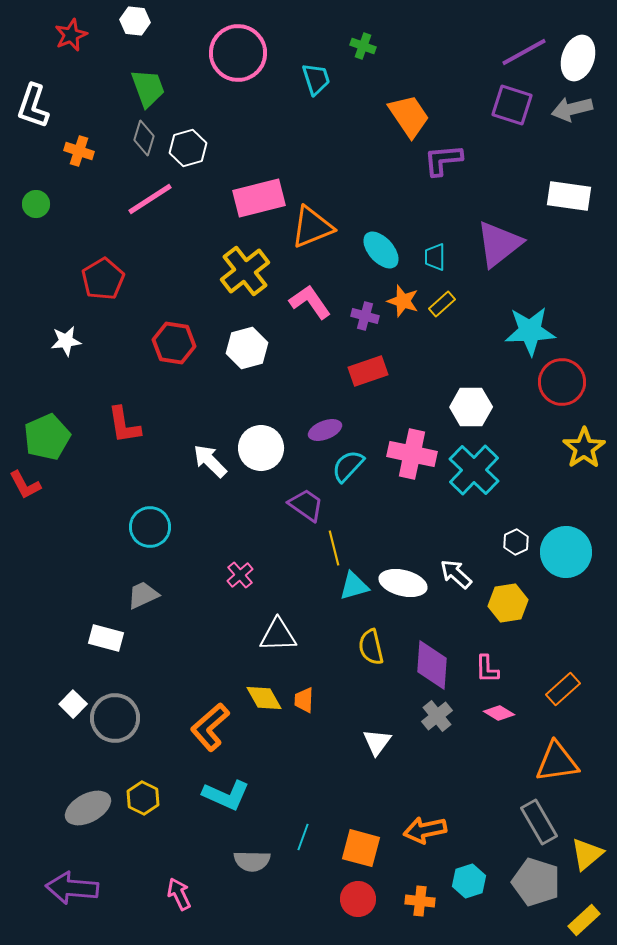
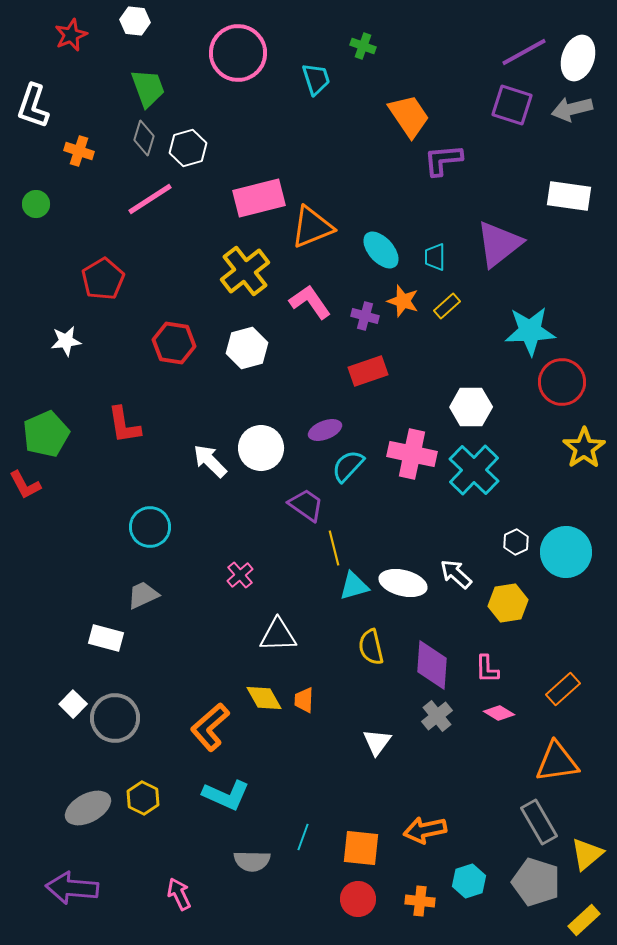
yellow rectangle at (442, 304): moved 5 px right, 2 px down
green pentagon at (47, 437): moved 1 px left, 3 px up
orange square at (361, 848): rotated 9 degrees counterclockwise
